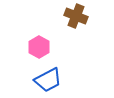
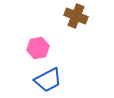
pink hexagon: moved 1 px left, 1 px down; rotated 20 degrees clockwise
